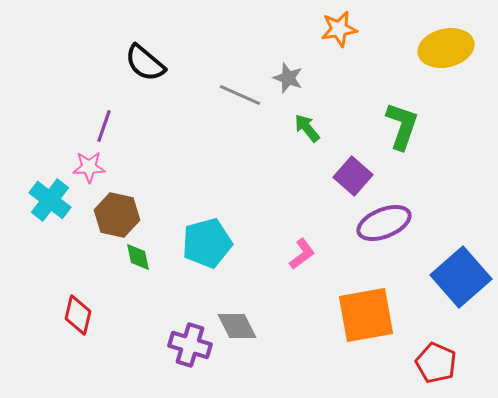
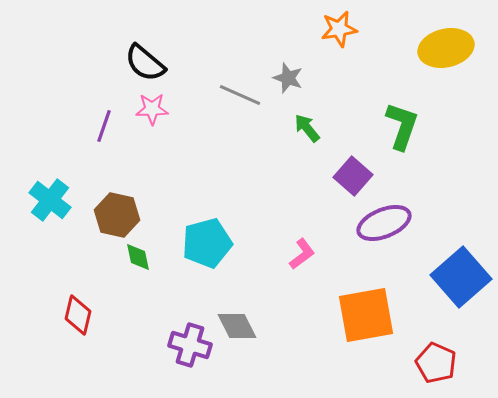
pink star: moved 63 px right, 58 px up
